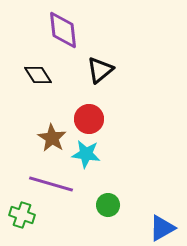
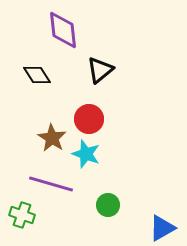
black diamond: moved 1 px left
cyan star: rotated 12 degrees clockwise
